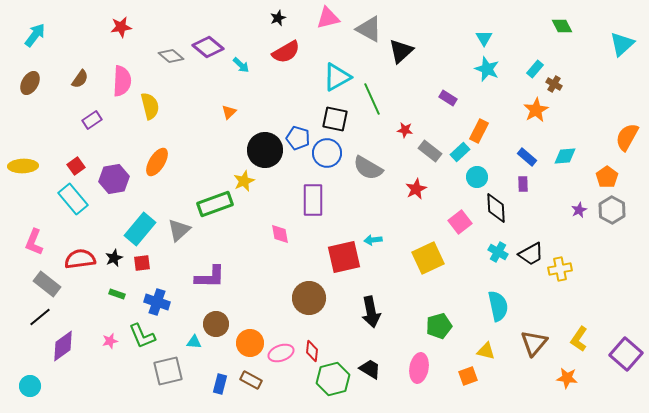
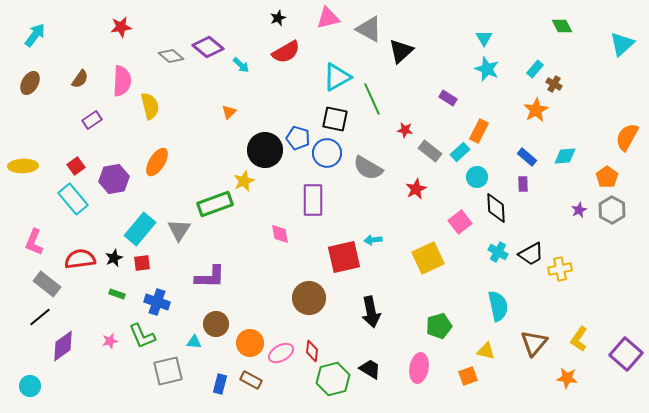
gray triangle at (179, 230): rotated 15 degrees counterclockwise
pink ellipse at (281, 353): rotated 10 degrees counterclockwise
